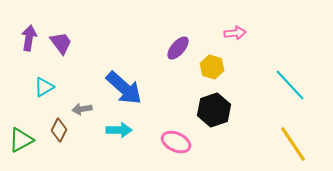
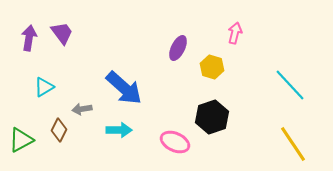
pink arrow: rotated 70 degrees counterclockwise
purple trapezoid: moved 1 px right, 10 px up
purple ellipse: rotated 15 degrees counterclockwise
black hexagon: moved 2 px left, 7 px down
pink ellipse: moved 1 px left
